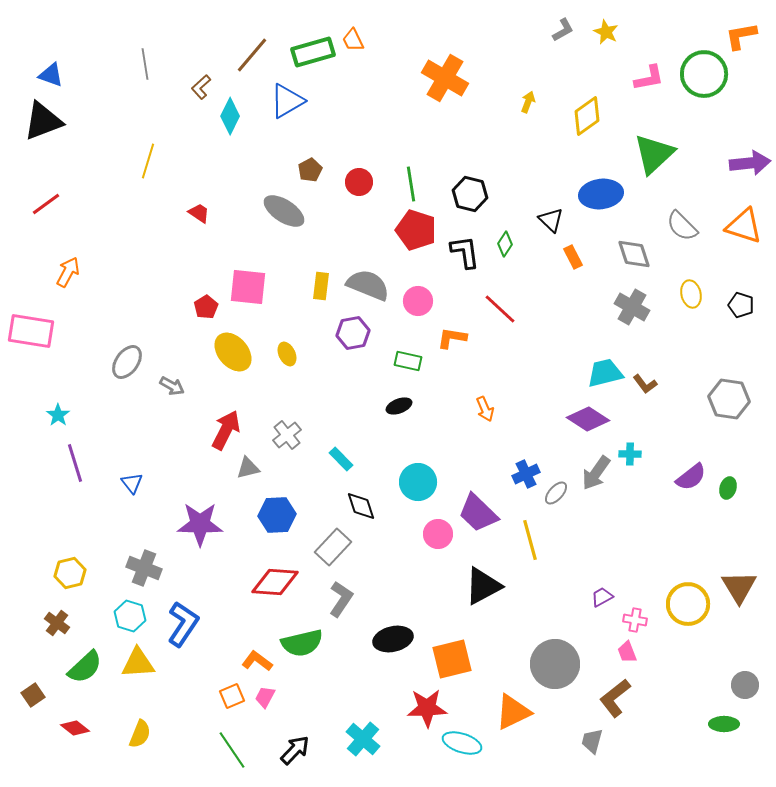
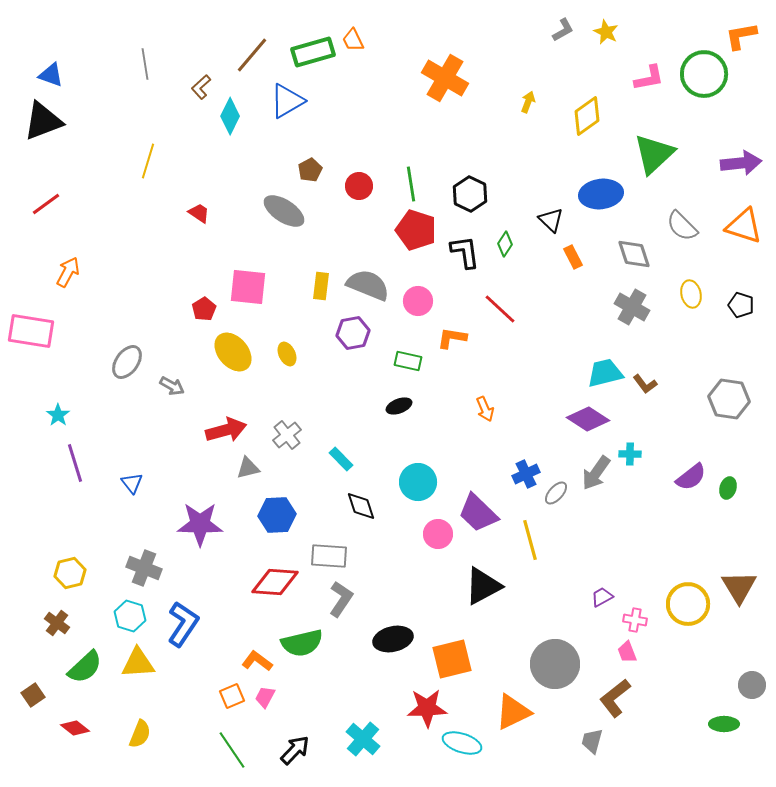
purple arrow at (750, 163): moved 9 px left
red circle at (359, 182): moved 4 px down
black hexagon at (470, 194): rotated 12 degrees clockwise
red pentagon at (206, 307): moved 2 px left, 2 px down
red arrow at (226, 430): rotated 48 degrees clockwise
gray rectangle at (333, 547): moved 4 px left, 9 px down; rotated 51 degrees clockwise
gray circle at (745, 685): moved 7 px right
